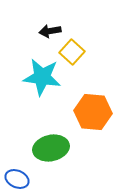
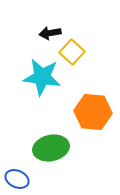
black arrow: moved 2 px down
